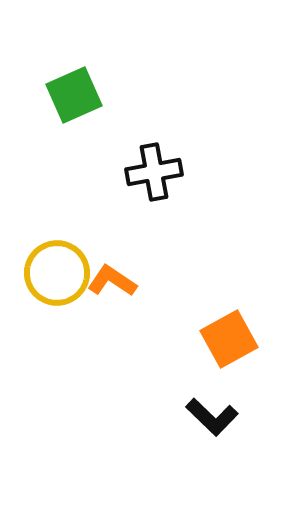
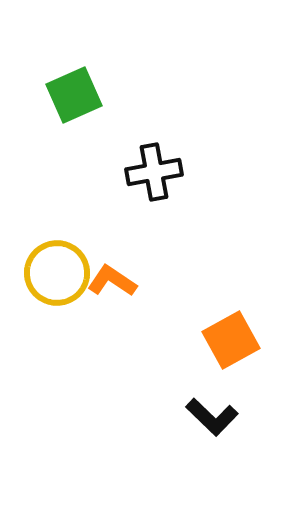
orange square: moved 2 px right, 1 px down
